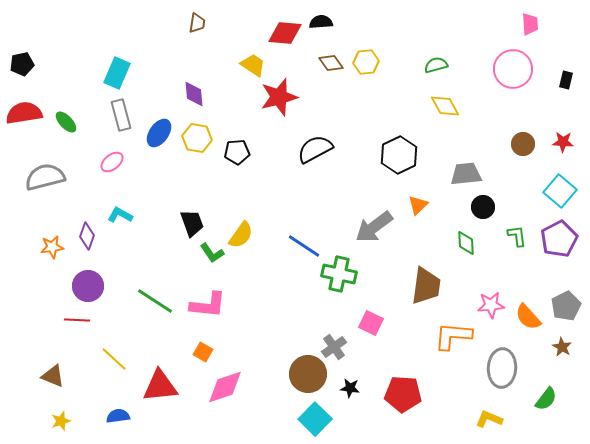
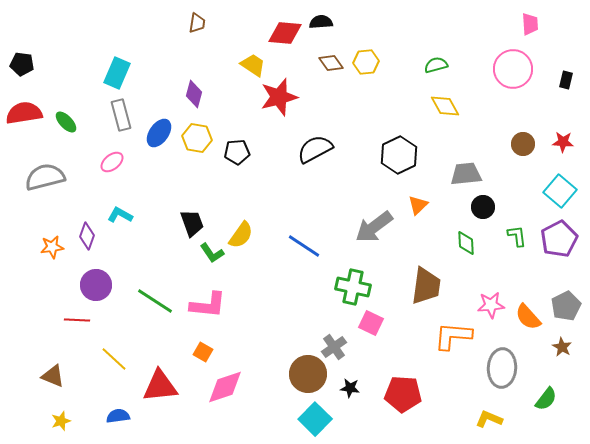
black pentagon at (22, 64): rotated 20 degrees clockwise
purple diamond at (194, 94): rotated 20 degrees clockwise
green cross at (339, 274): moved 14 px right, 13 px down
purple circle at (88, 286): moved 8 px right, 1 px up
